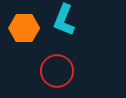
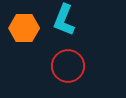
red circle: moved 11 px right, 5 px up
